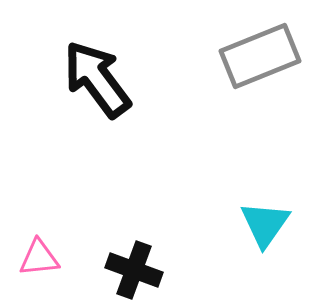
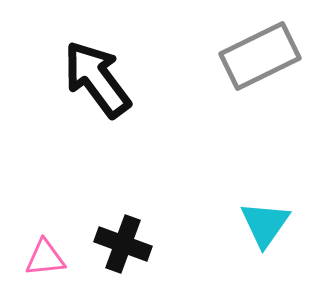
gray rectangle: rotated 4 degrees counterclockwise
pink triangle: moved 6 px right
black cross: moved 11 px left, 26 px up
